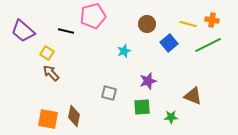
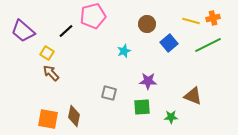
orange cross: moved 1 px right, 2 px up; rotated 24 degrees counterclockwise
yellow line: moved 3 px right, 3 px up
black line: rotated 56 degrees counterclockwise
purple star: rotated 18 degrees clockwise
